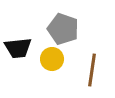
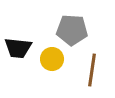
gray pentagon: moved 9 px right, 1 px down; rotated 16 degrees counterclockwise
black trapezoid: rotated 12 degrees clockwise
